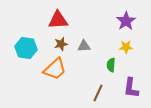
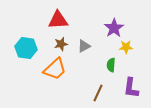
purple star: moved 12 px left, 7 px down
gray triangle: rotated 24 degrees counterclockwise
